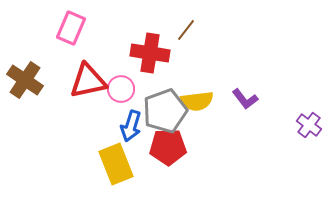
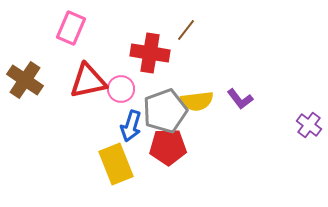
purple L-shape: moved 5 px left
